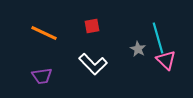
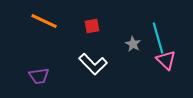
orange line: moved 12 px up
gray star: moved 5 px left, 5 px up
purple trapezoid: moved 3 px left
